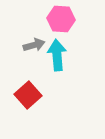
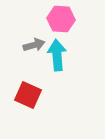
red square: rotated 24 degrees counterclockwise
